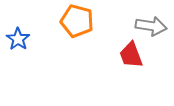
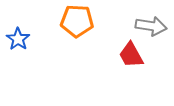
orange pentagon: rotated 12 degrees counterclockwise
red trapezoid: rotated 8 degrees counterclockwise
